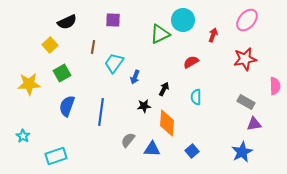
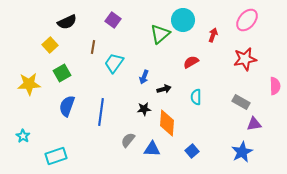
purple square: rotated 35 degrees clockwise
green triangle: rotated 15 degrees counterclockwise
blue arrow: moved 9 px right
black arrow: rotated 48 degrees clockwise
gray rectangle: moved 5 px left
black star: moved 3 px down
